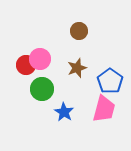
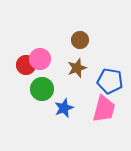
brown circle: moved 1 px right, 9 px down
blue pentagon: rotated 25 degrees counterclockwise
blue star: moved 4 px up; rotated 18 degrees clockwise
